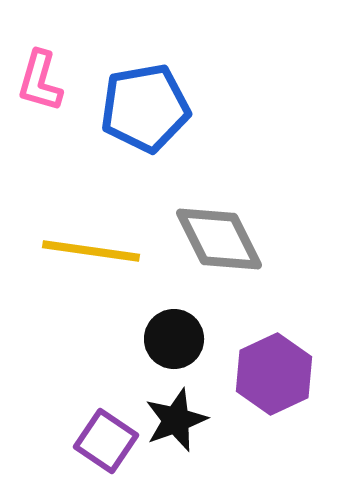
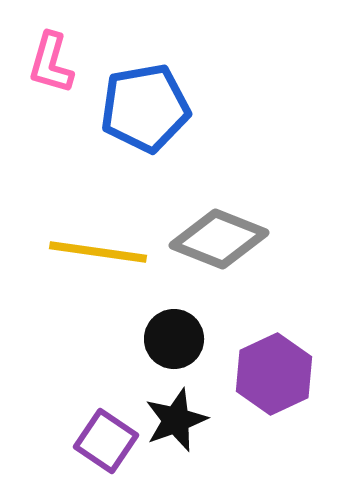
pink L-shape: moved 11 px right, 18 px up
gray diamond: rotated 42 degrees counterclockwise
yellow line: moved 7 px right, 1 px down
